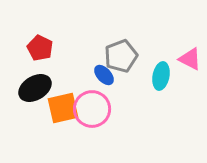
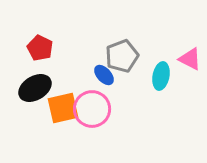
gray pentagon: moved 1 px right
